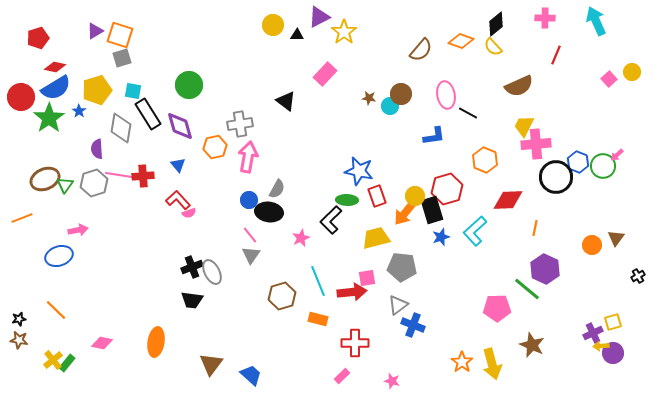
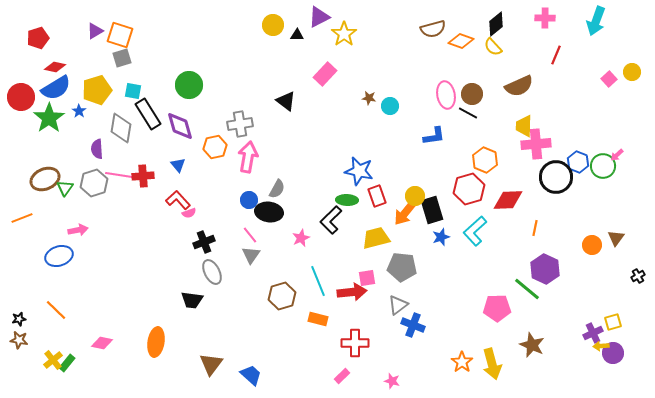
cyan arrow at (596, 21): rotated 136 degrees counterclockwise
yellow star at (344, 32): moved 2 px down
brown semicircle at (421, 50): moved 12 px right, 21 px up; rotated 35 degrees clockwise
brown circle at (401, 94): moved 71 px right
yellow trapezoid at (524, 126): rotated 25 degrees counterclockwise
green triangle at (65, 185): moved 3 px down
red hexagon at (447, 189): moved 22 px right
black cross at (192, 267): moved 12 px right, 25 px up
